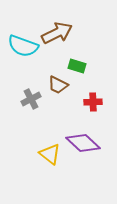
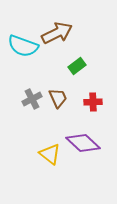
green rectangle: rotated 54 degrees counterclockwise
brown trapezoid: moved 13 px down; rotated 140 degrees counterclockwise
gray cross: moved 1 px right
